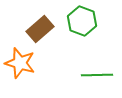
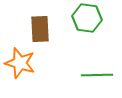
green hexagon: moved 5 px right, 3 px up; rotated 12 degrees counterclockwise
brown rectangle: rotated 52 degrees counterclockwise
